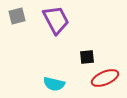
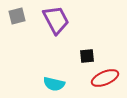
black square: moved 1 px up
